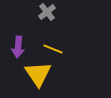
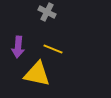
gray cross: rotated 24 degrees counterclockwise
yellow triangle: moved 1 px left; rotated 44 degrees counterclockwise
